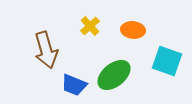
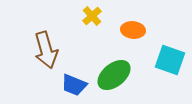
yellow cross: moved 2 px right, 10 px up
cyan square: moved 3 px right, 1 px up
